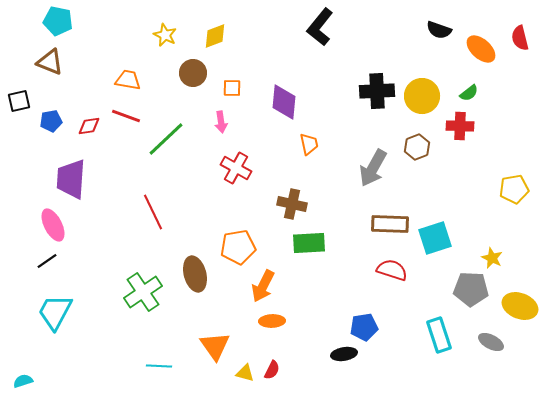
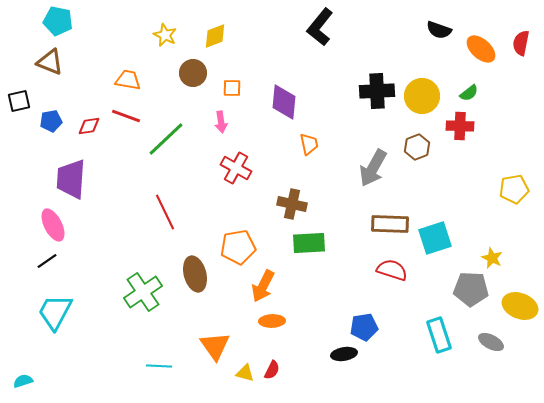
red semicircle at (520, 38): moved 1 px right, 5 px down; rotated 25 degrees clockwise
red line at (153, 212): moved 12 px right
